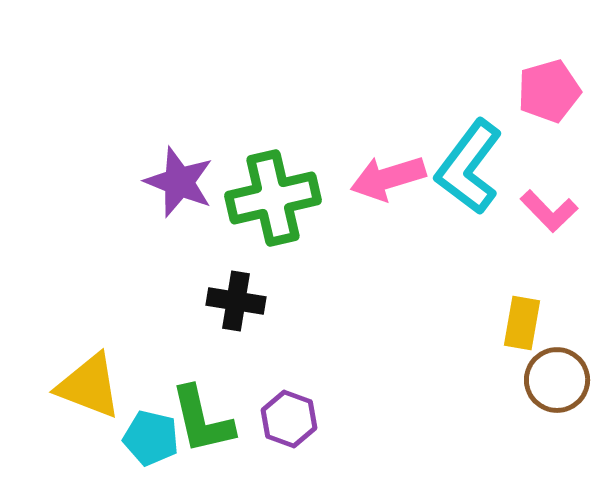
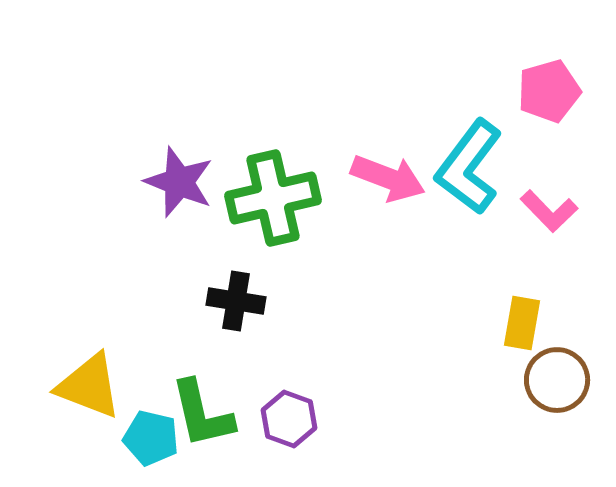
pink arrow: rotated 142 degrees counterclockwise
green L-shape: moved 6 px up
